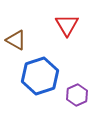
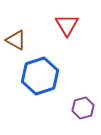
purple hexagon: moved 6 px right, 13 px down; rotated 10 degrees clockwise
